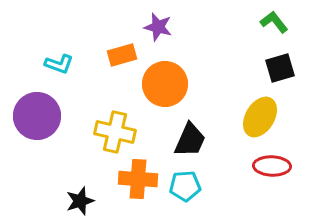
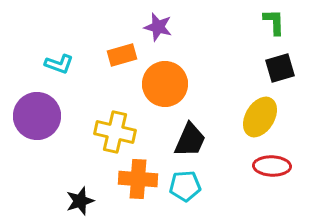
green L-shape: rotated 36 degrees clockwise
